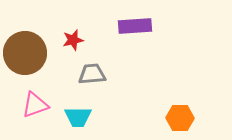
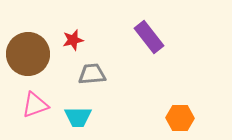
purple rectangle: moved 14 px right, 11 px down; rotated 56 degrees clockwise
brown circle: moved 3 px right, 1 px down
